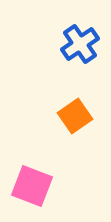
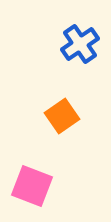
orange square: moved 13 px left
